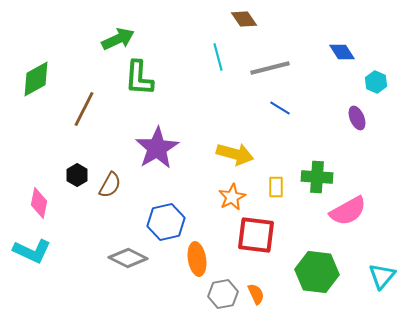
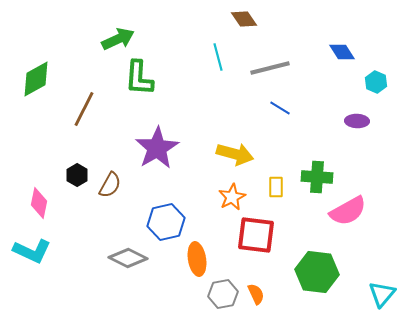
purple ellipse: moved 3 px down; rotated 65 degrees counterclockwise
cyan triangle: moved 18 px down
